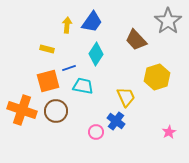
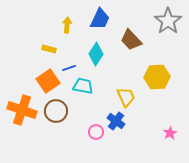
blue trapezoid: moved 8 px right, 3 px up; rotated 10 degrees counterclockwise
brown trapezoid: moved 5 px left
yellow rectangle: moved 2 px right
yellow hexagon: rotated 15 degrees clockwise
orange square: rotated 20 degrees counterclockwise
pink star: moved 1 px right, 1 px down
